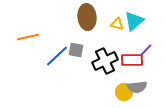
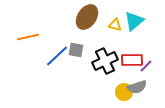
brown ellipse: rotated 40 degrees clockwise
yellow triangle: moved 2 px left, 1 px down
purple line: moved 16 px down
gray semicircle: rotated 12 degrees counterclockwise
